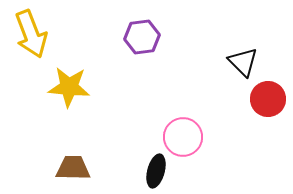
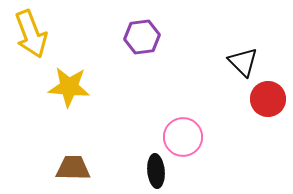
black ellipse: rotated 20 degrees counterclockwise
